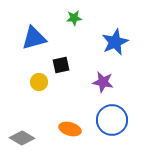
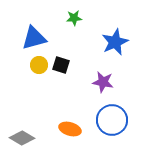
black square: rotated 30 degrees clockwise
yellow circle: moved 17 px up
